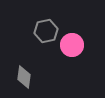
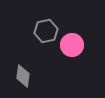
gray diamond: moved 1 px left, 1 px up
